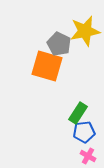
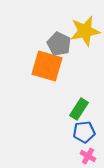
green rectangle: moved 1 px right, 4 px up
